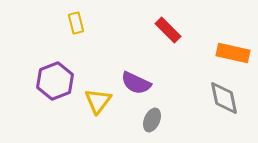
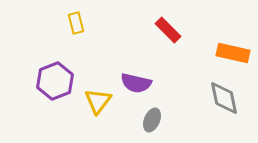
purple semicircle: rotated 12 degrees counterclockwise
